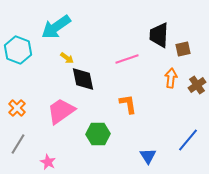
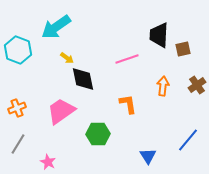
orange arrow: moved 8 px left, 8 px down
orange cross: rotated 24 degrees clockwise
